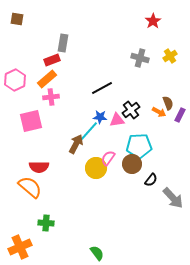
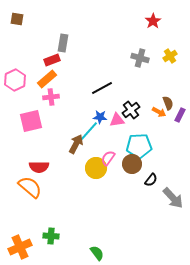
green cross: moved 5 px right, 13 px down
